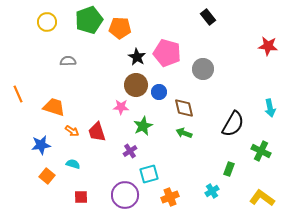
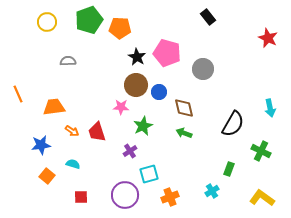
red star: moved 8 px up; rotated 18 degrees clockwise
orange trapezoid: rotated 25 degrees counterclockwise
